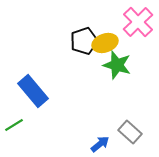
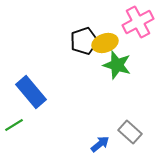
pink cross: rotated 16 degrees clockwise
blue rectangle: moved 2 px left, 1 px down
